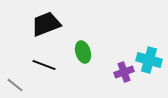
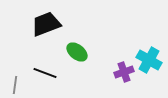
green ellipse: moved 6 px left; rotated 35 degrees counterclockwise
cyan cross: rotated 15 degrees clockwise
black line: moved 1 px right, 8 px down
gray line: rotated 60 degrees clockwise
